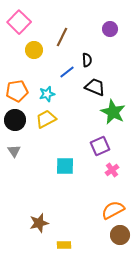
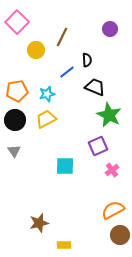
pink square: moved 2 px left
yellow circle: moved 2 px right
green star: moved 4 px left, 3 px down
purple square: moved 2 px left
